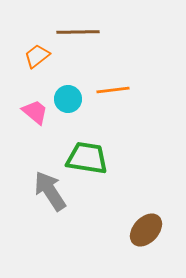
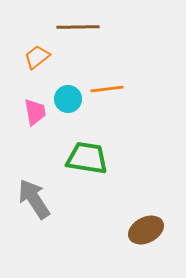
brown line: moved 5 px up
orange trapezoid: moved 1 px down
orange line: moved 6 px left, 1 px up
pink trapezoid: rotated 40 degrees clockwise
gray arrow: moved 16 px left, 8 px down
brown ellipse: rotated 20 degrees clockwise
